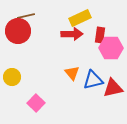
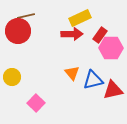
red rectangle: rotated 28 degrees clockwise
red triangle: moved 2 px down
